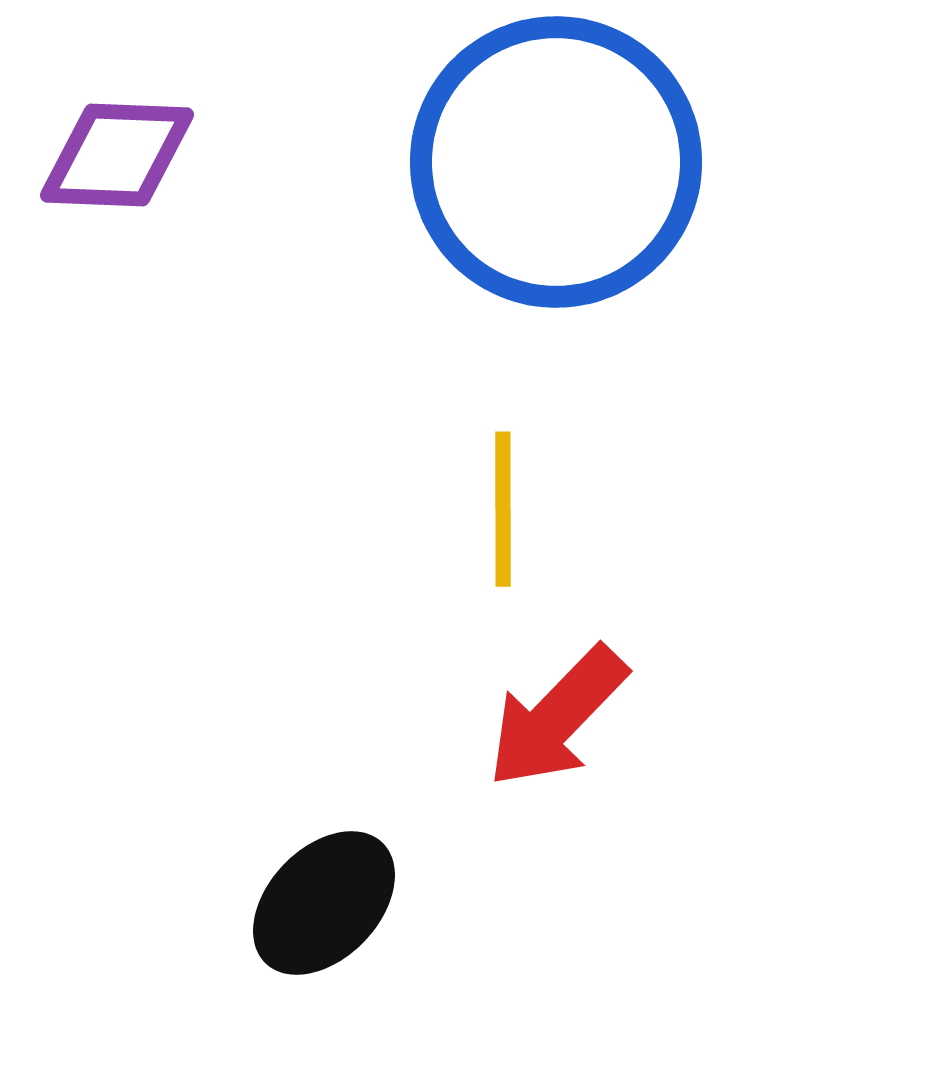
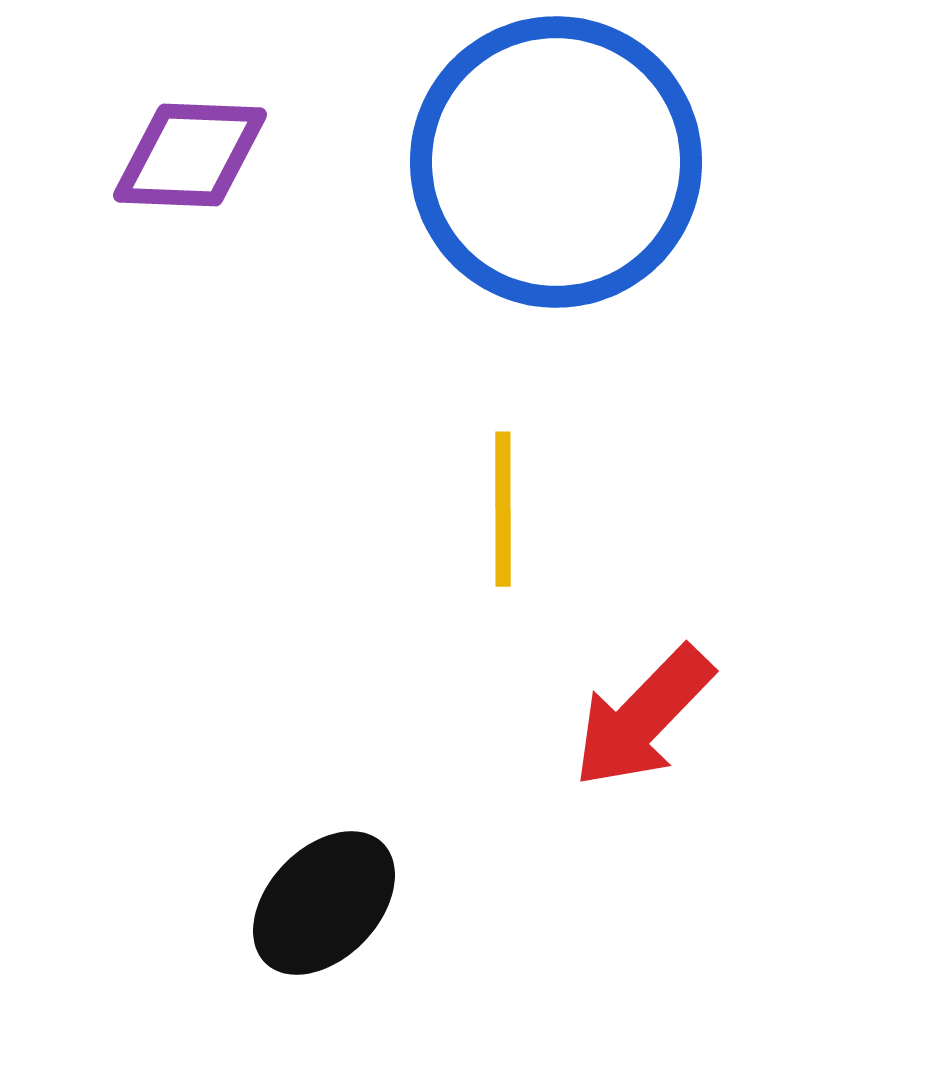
purple diamond: moved 73 px right
red arrow: moved 86 px right
